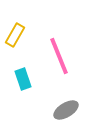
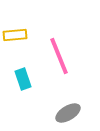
yellow rectangle: rotated 55 degrees clockwise
gray ellipse: moved 2 px right, 3 px down
